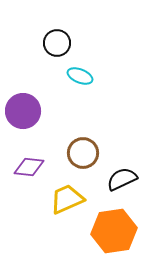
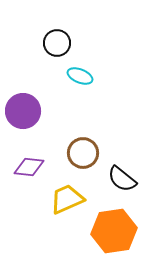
black semicircle: rotated 116 degrees counterclockwise
